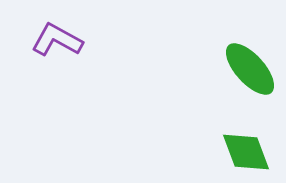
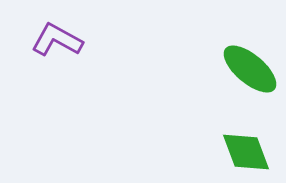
green ellipse: rotated 8 degrees counterclockwise
